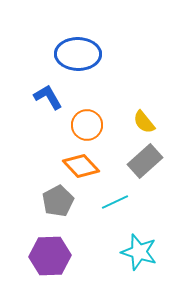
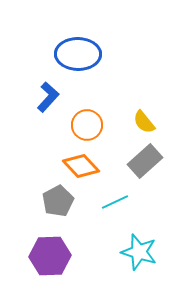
blue L-shape: rotated 72 degrees clockwise
